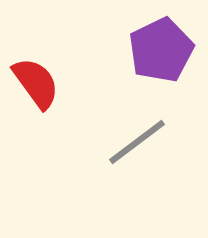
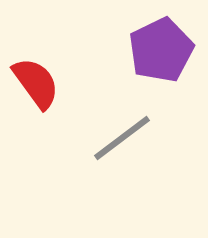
gray line: moved 15 px left, 4 px up
